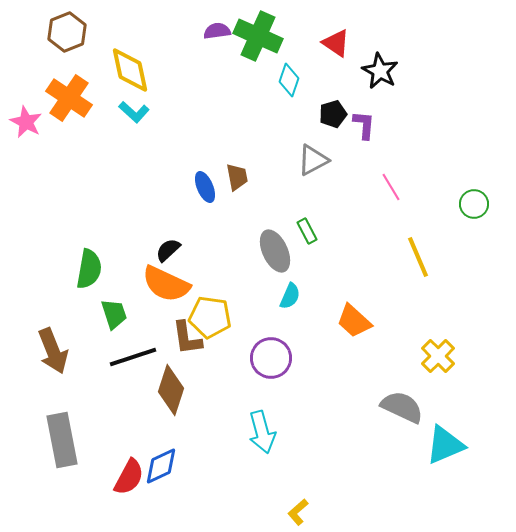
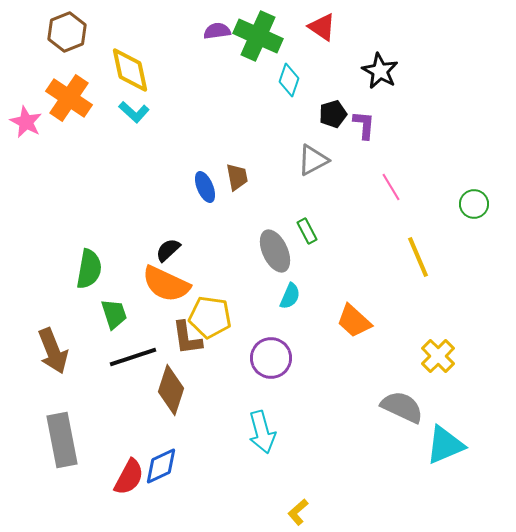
red triangle: moved 14 px left, 16 px up
